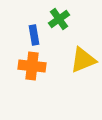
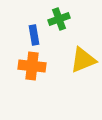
green cross: rotated 15 degrees clockwise
